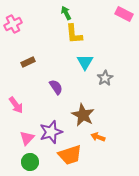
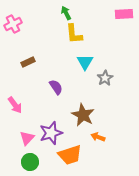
pink rectangle: rotated 30 degrees counterclockwise
pink arrow: moved 1 px left
purple star: moved 1 px down
